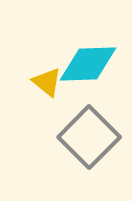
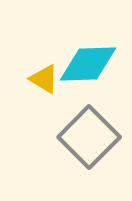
yellow triangle: moved 3 px left, 3 px up; rotated 8 degrees counterclockwise
